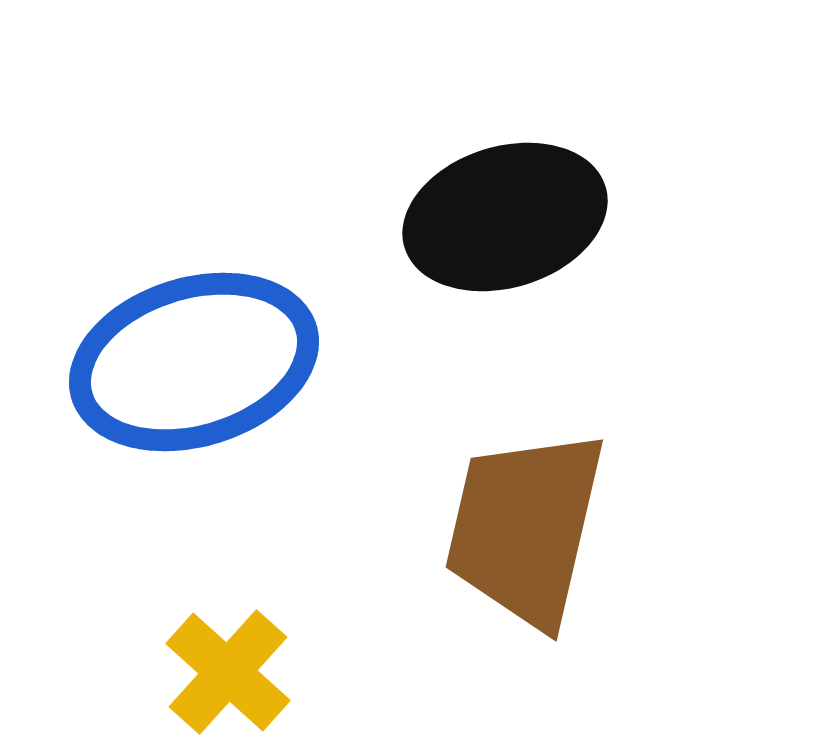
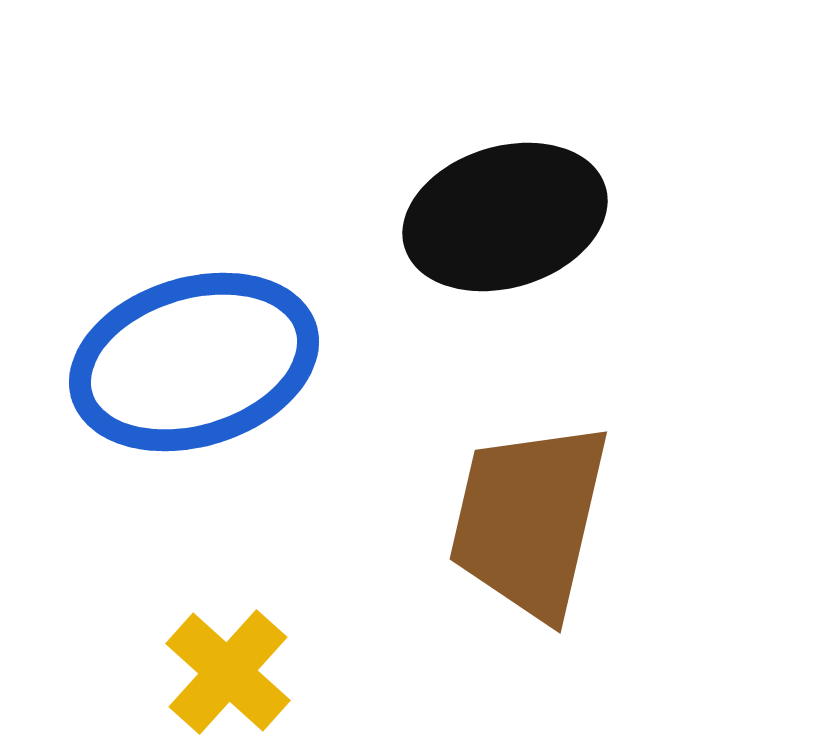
brown trapezoid: moved 4 px right, 8 px up
